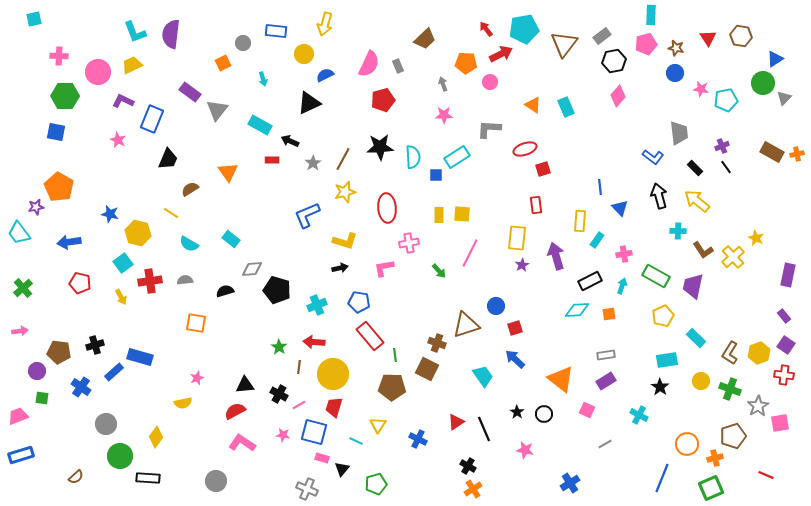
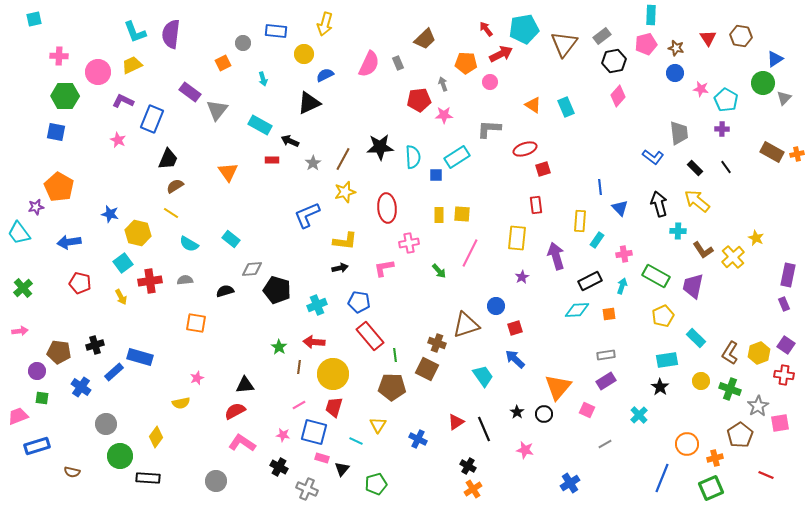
gray rectangle at (398, 66): moved 3 px up
red pentagon at (383, 100): moved 36 px right; rotated 10 degrees clockwise
cyan pentagon at (726, 100): rotated 30 degrees counterclockwise
purple cross at (722, 146): moved 17 px up; rotated 24 degrees clockwise
brown semicircle at (190, 189): moved 15 px left, 3 px up
black arrow at (659, 196): moved 8 px down
yellow L-shape at (345, 241): rotated 10 degrees counterclockwise
purple star at (522, 265): moved 12 px down
purple rectangle at (784, 316): moved 12 px up; rotated 16 degrees clockwise
orange triangle at (561, 379): moved 3 px left, 8 px down; rotated 32 degrees clockwise
black cross at (279, 394): moved 73 px down
yellow semicircle at (183, 403): moved 2 px left
cyan cross at (639, 415): rotated 18 degrees clockwise
brown pentagon at (733, 436): moved 7 px right, 1 px up; rotated 15 degrees counterclockwise
blue rectangle at (21, 455): moved 16 px right, 9 px up
brown semicircle at (76, 477): moved 4 px left, 5 px up; rotated 56 degrees clockwise
